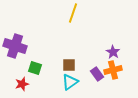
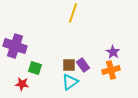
orange cross: moved 2 px left
purple rectangle: moved 14 px left, 9 px up
red star: rotated 24 degrees clockwise
